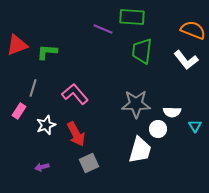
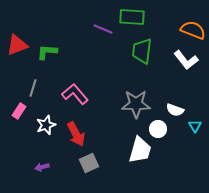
white semicircle: moved 3 px right, 2 px up; rotated 18 degrees clockwise
